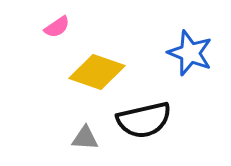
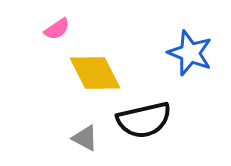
pink semicircle: moved 2 px down
yellow diamond: moved 2 px left, 1 px down; rotated 44 degrees clockwise
gray triangle: rotated 24 degrees clockwise
